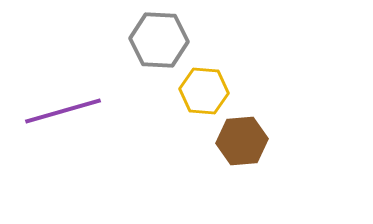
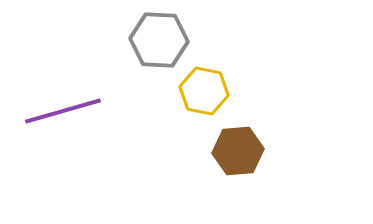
yellow hexagon: rotated 6 degrees clockwise
brown hexagon: moved 4 px left, 10 px down
